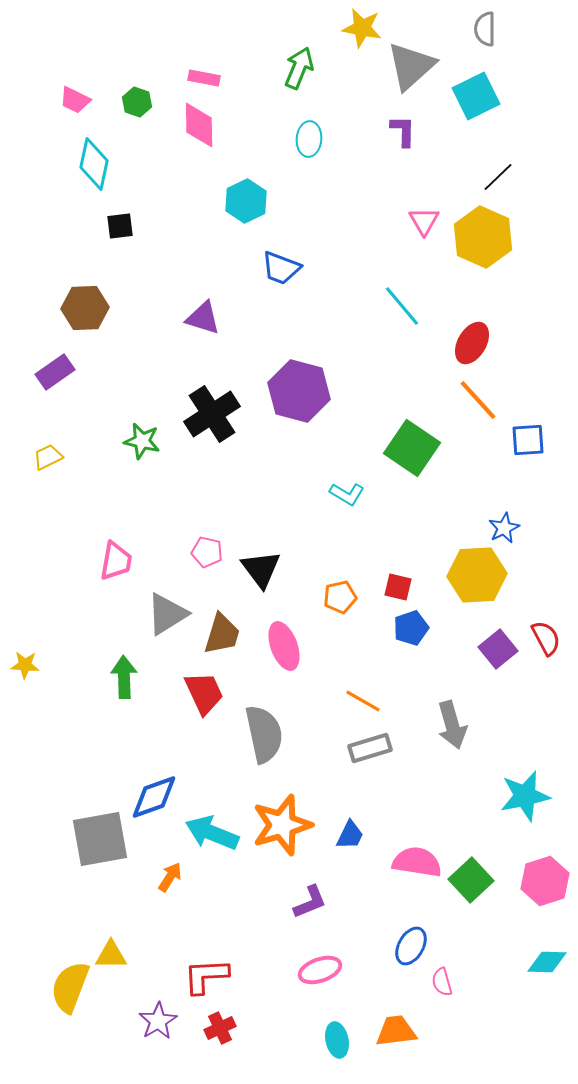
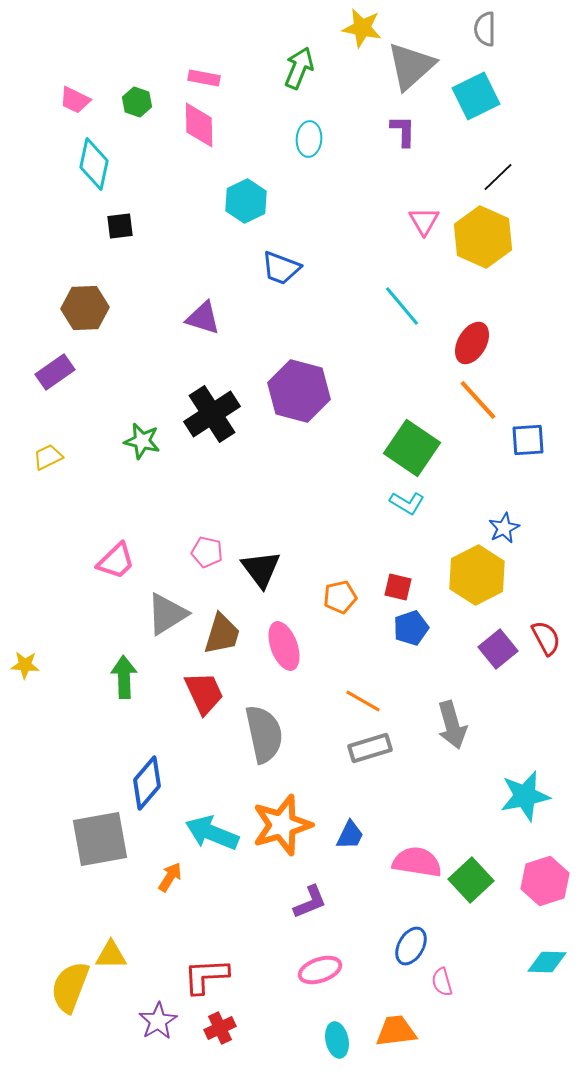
cyan L-shape at (347, 494): moved 60 px right, 9 px down
pink trapezoid at (116, 561): rotated 36 degrees clockwise
yellow hexagon at (477, 575): rotated 24 degrees counterclockwise
blue diamond at (154, 797): moved 7 px left, 14 px up; rotated 30 degrees counterclockwise
